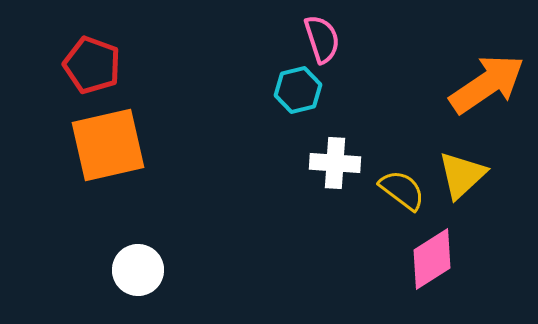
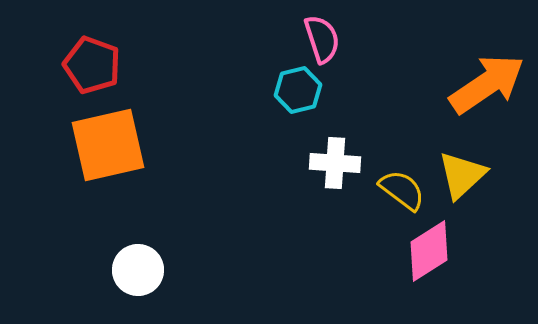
pink diamond: moved 3 px left, 8 px up
